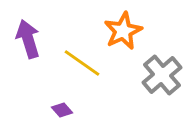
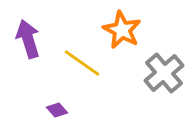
orange star: moved 1 px left, 1 px up; rotated 18 degrees counterclockwise
gray cross: moved 2 px right, 2 px up
purple diamond: moved 5 px left
